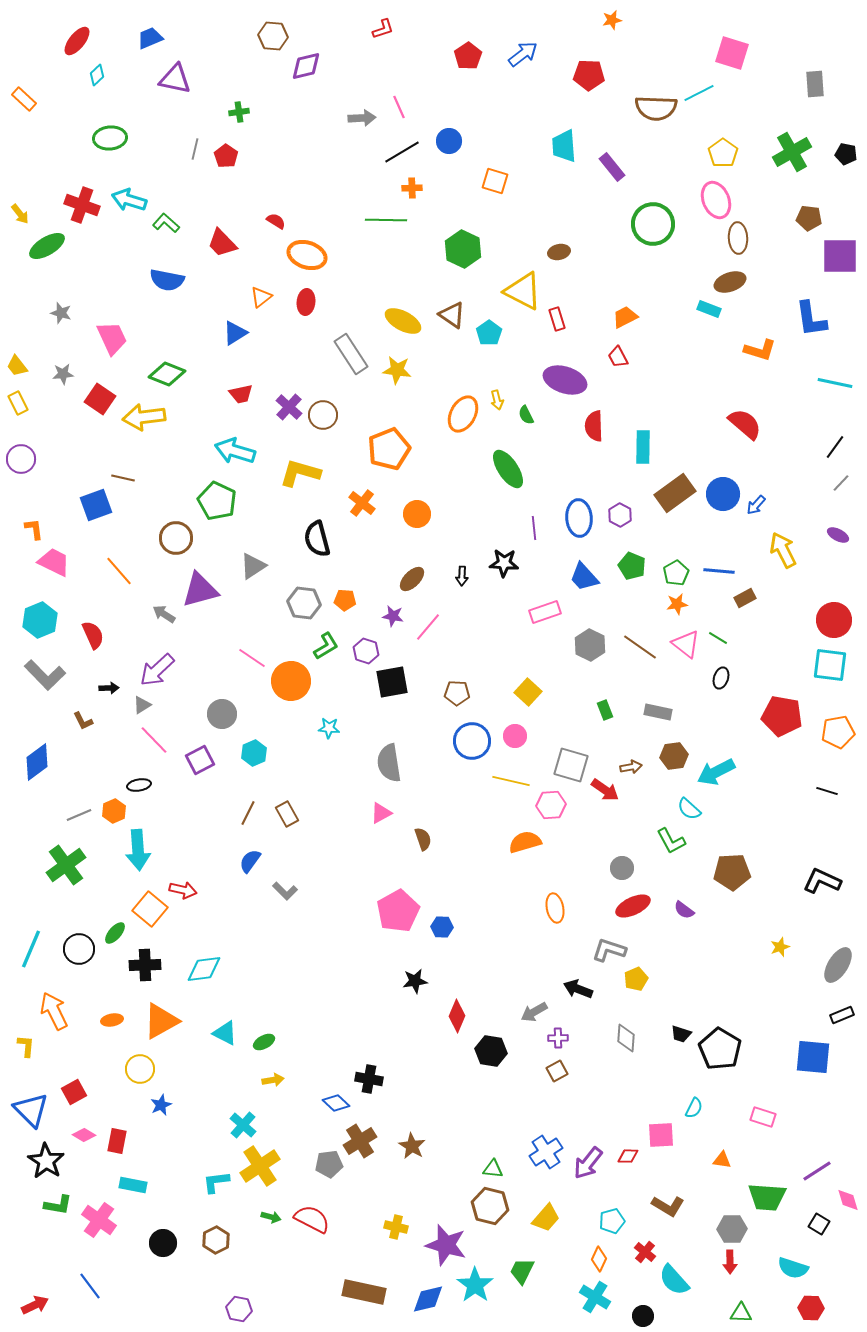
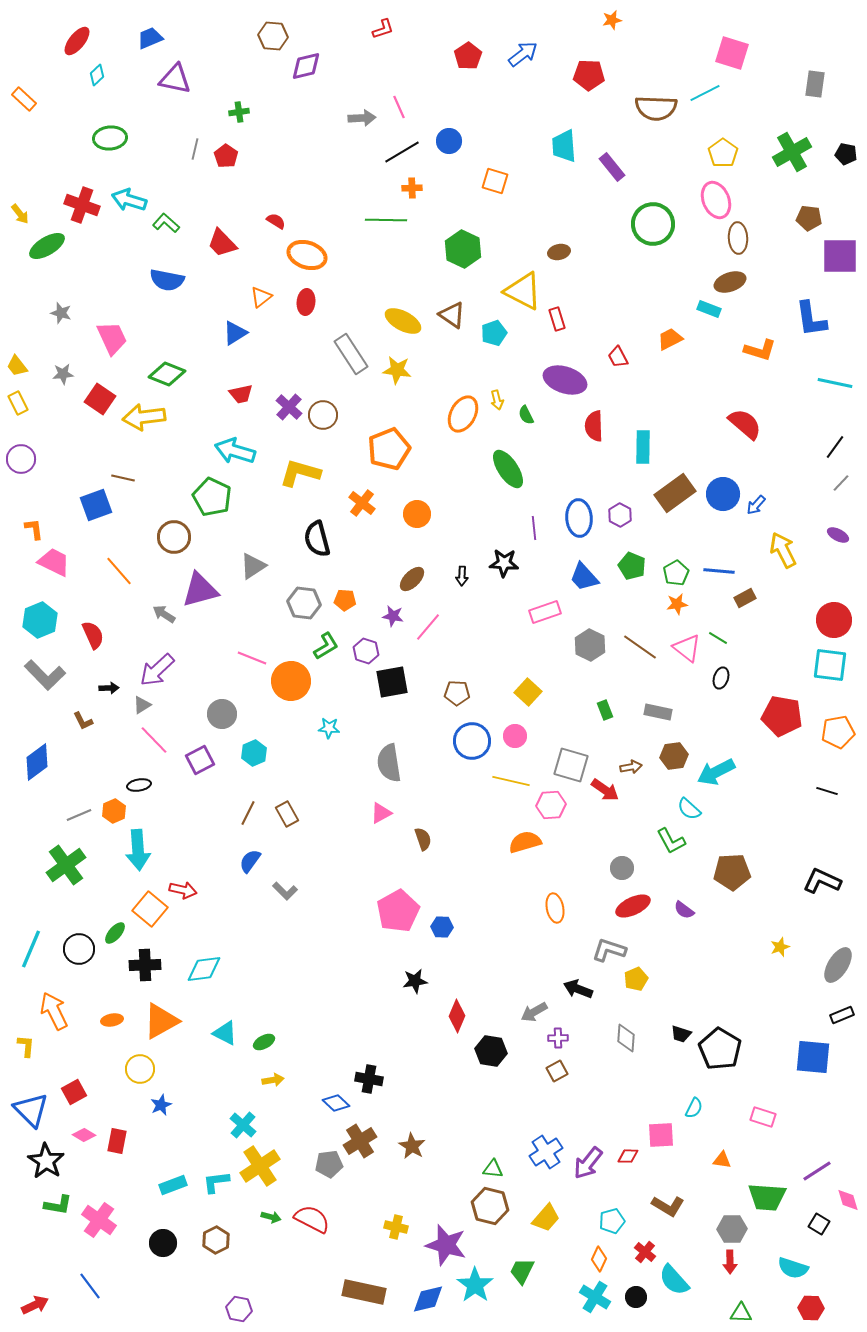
gray rectangle at (815, 84): rotated 12 degrees clockwise
cyan line at (699, 93): moved 6 px right
orange trapezoid at (625, 317): moved 45 px right, 22 px down
cyan pentagon at (489, 333): moved 5 px right; rotated 15 degrees clockwise
green pentagon at (217, 501): moved 5 px left, 4 px up
brown circle at (176, 538): moved 2 px left, 1 px up
pink triangle at (686, 644): moved 1 px right, 4 px down
pink line at (252, 658): rotated 12 degrees counterclockwise
cyan rectangle at (133, 1185): moved 40 px right; rotated 32 degrees counterclockwise
black circle at (643, 1316): moved 7 px left, 19 px up
